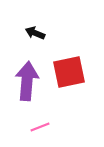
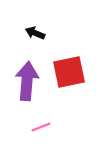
pink line: moved 1 px right
